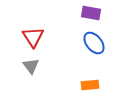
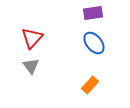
purple rectangle: moved 2 px right; rotated 18 degrees counterclockwise
red triangle: moved 1 px left, 1 px down; rotated 15 degrees clockwise
orange rectangle: rotated 42 degrees counterclockwise
